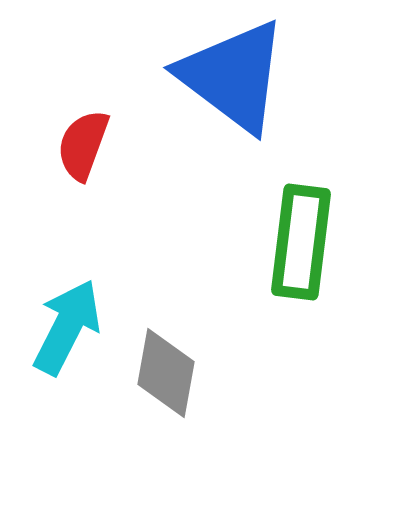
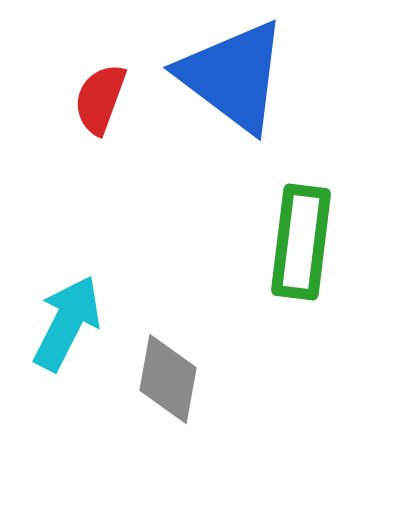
red semicircle: moved 17 px right, 46 px up
cyan arrow: moved 4 px up
gray diamond: moved 2 px right, 6 px down
